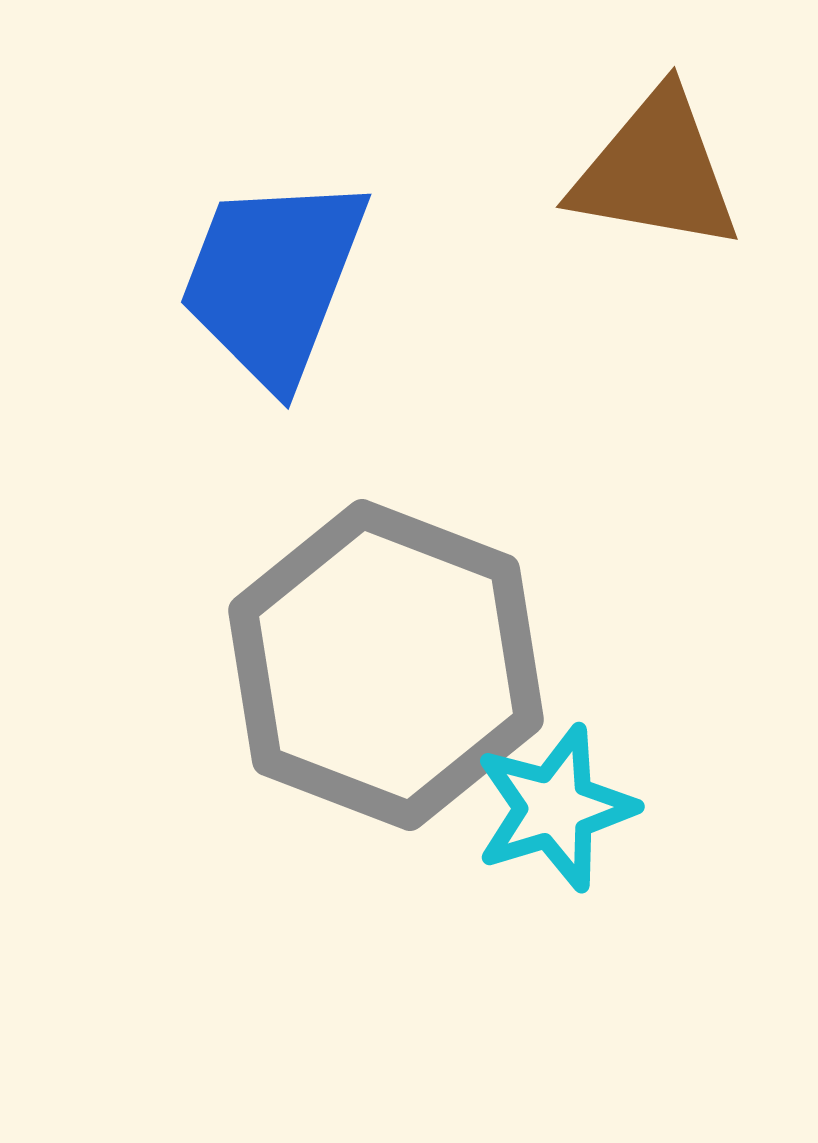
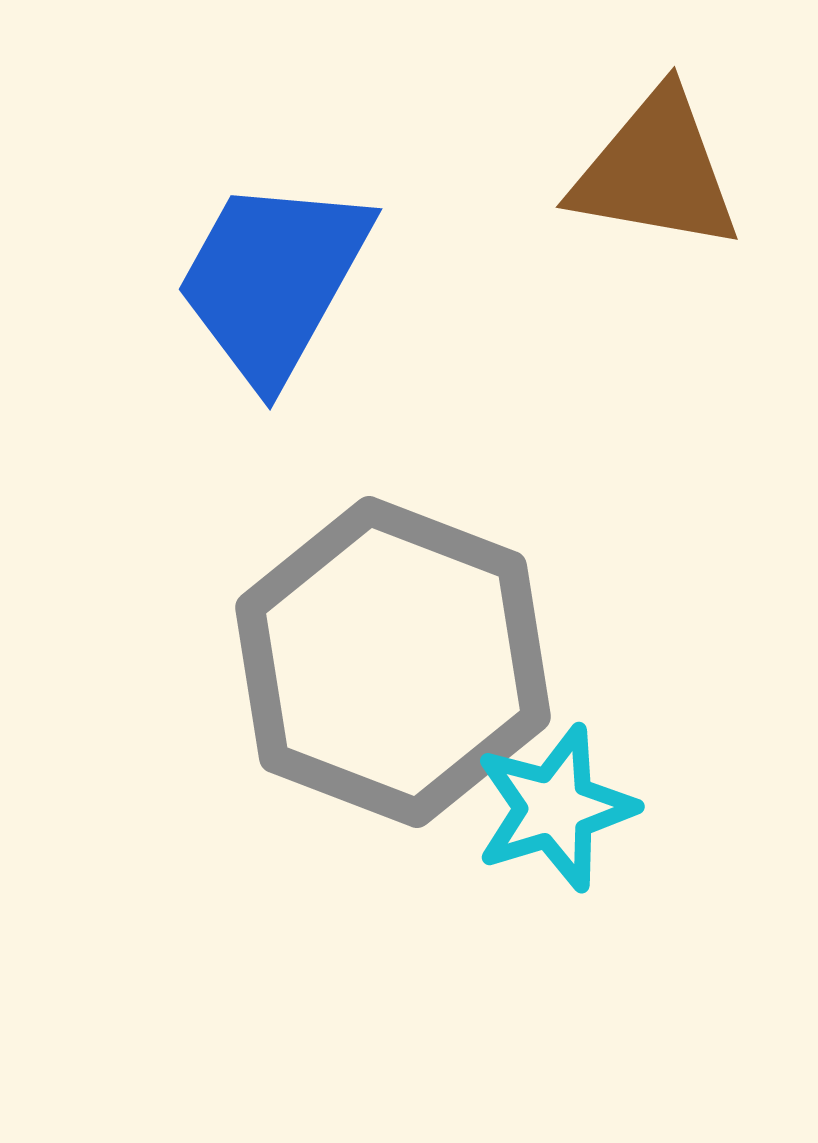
blue trapezoid: rotated 8 degrees clockwise
gray hexagon: moved 7 px right, 3 px up
